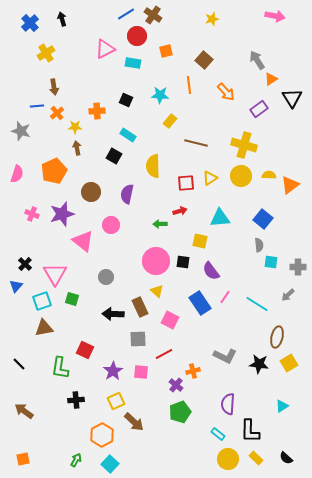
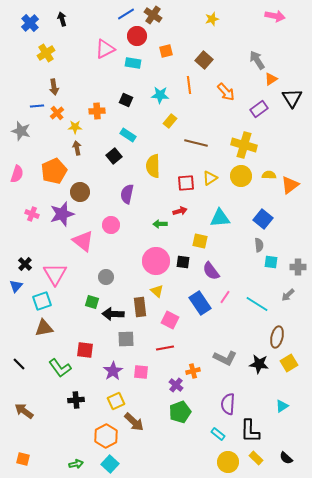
black square at (114, 156): rotated 21 degrees clockwise
brown circle at (91, 192): moved 11 px left
green square at (72, 299): moved 20 px right, 3 px down
brown rectangle at (140, 307): rotated 18 degrees clockwise
gray square at (138, 339): moved 12 px left
red square at (85, 350): rotated 18 degrees counterclockwise
red line at (164, 354): moved 1 px right, 6 px up; rotated 18 degrees clockwise
gray L-shape at (225, 356): moved 2 px down
green L-shape at (60, 368): rotated 45 degrees counterclockwise
orange hexagon at (102, 435): moved 4 px right, 1 px down
orange square at (23, 459): rotated 24 degrees clockwise
yellow circle at (228, 459): moved 3 px down
green arrow at (76, 460): moved 4 px down; rotated 48 degrees clockwise
